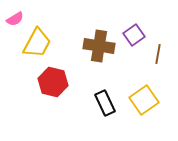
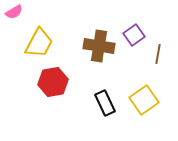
pink semicircle: moved 1 px left, 7 px up
yellow trapezoid: moved 2 px right
red hexagon: rotated 24 degrees counterclockwise
